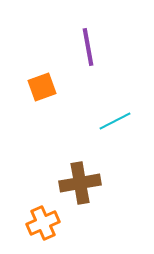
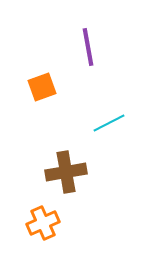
cyan line: moved 6 px left, 2 px down
brown cross: moved 14 px left, 11 px up
